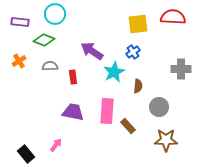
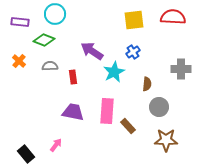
yellow square: moved 4 px left, 4 px up
orange cross: rotated 16 degrees counterclockwise
brown semicircle: moved 9 px right, 2 px up
